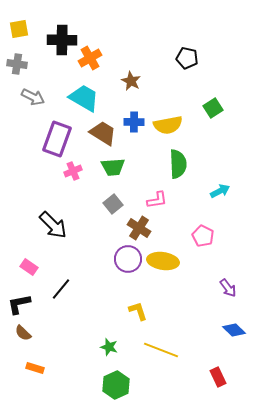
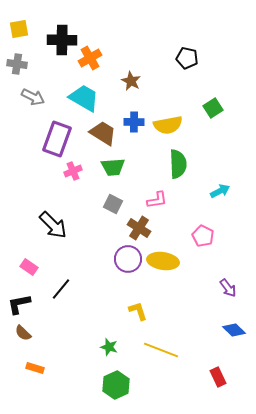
gray square: rotated 24 degrees counterclockwise
